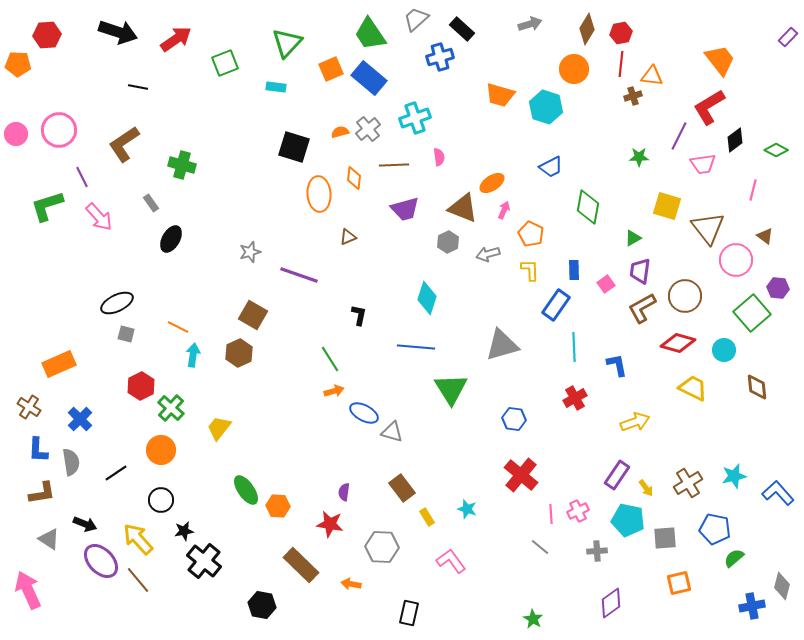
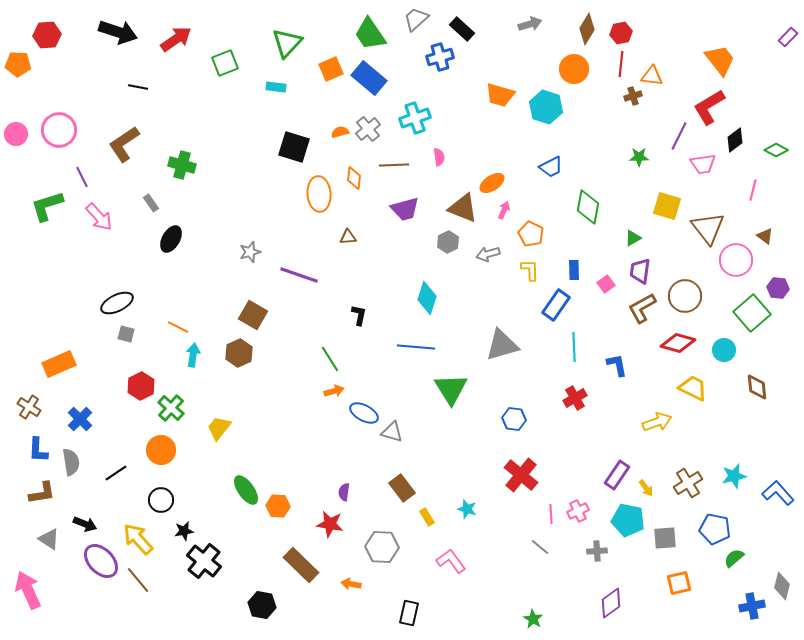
brown triangle at (348, 237): rotated 18 degrees clockwise
yellow arrow at (635, 422): moved 22 px right
